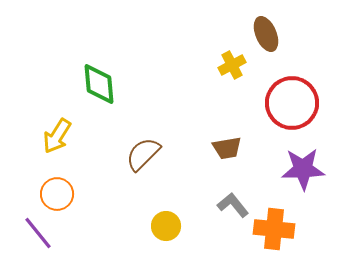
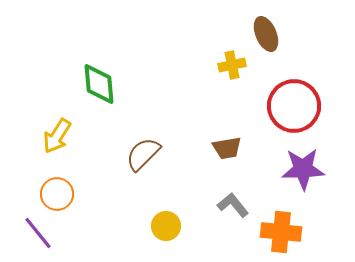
yellow cross: rotated 16 degrees clockwise
red circle: moved 2 px right, 3 px down
orange cross: moved 7 px right, 3 px down
